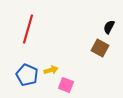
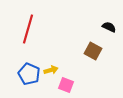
black semicircle: rotated 88 degrees clockwise
brown square: moved 7 px left, 3 px down
blue pentagon: moved 2 px right, 1 px up
